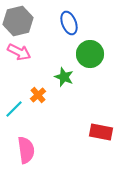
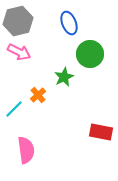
green star: rotated 24 degrees clockwise
